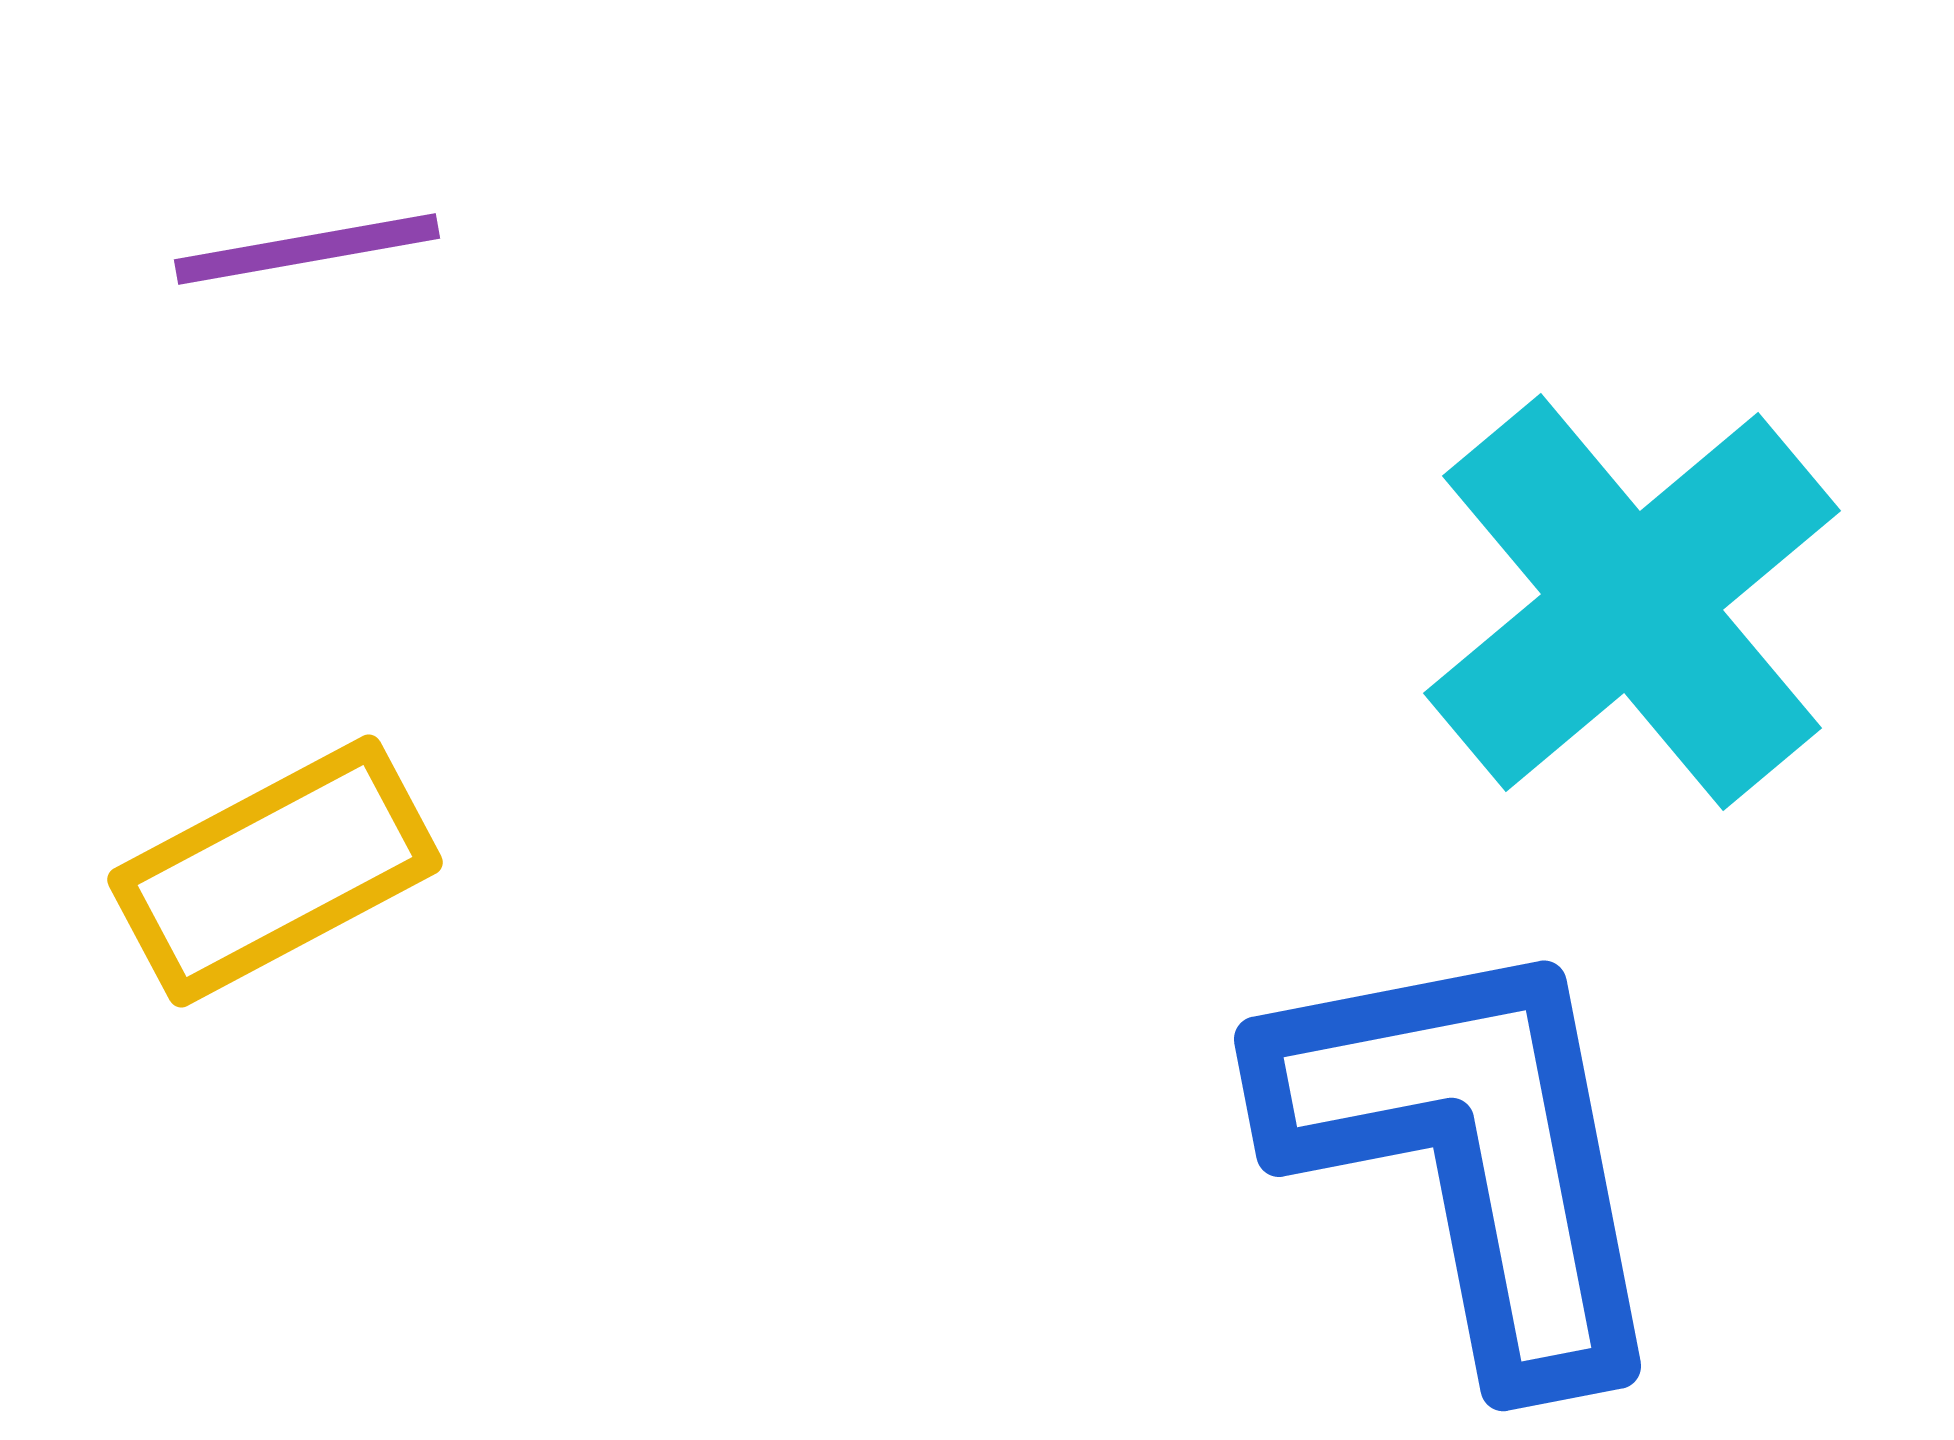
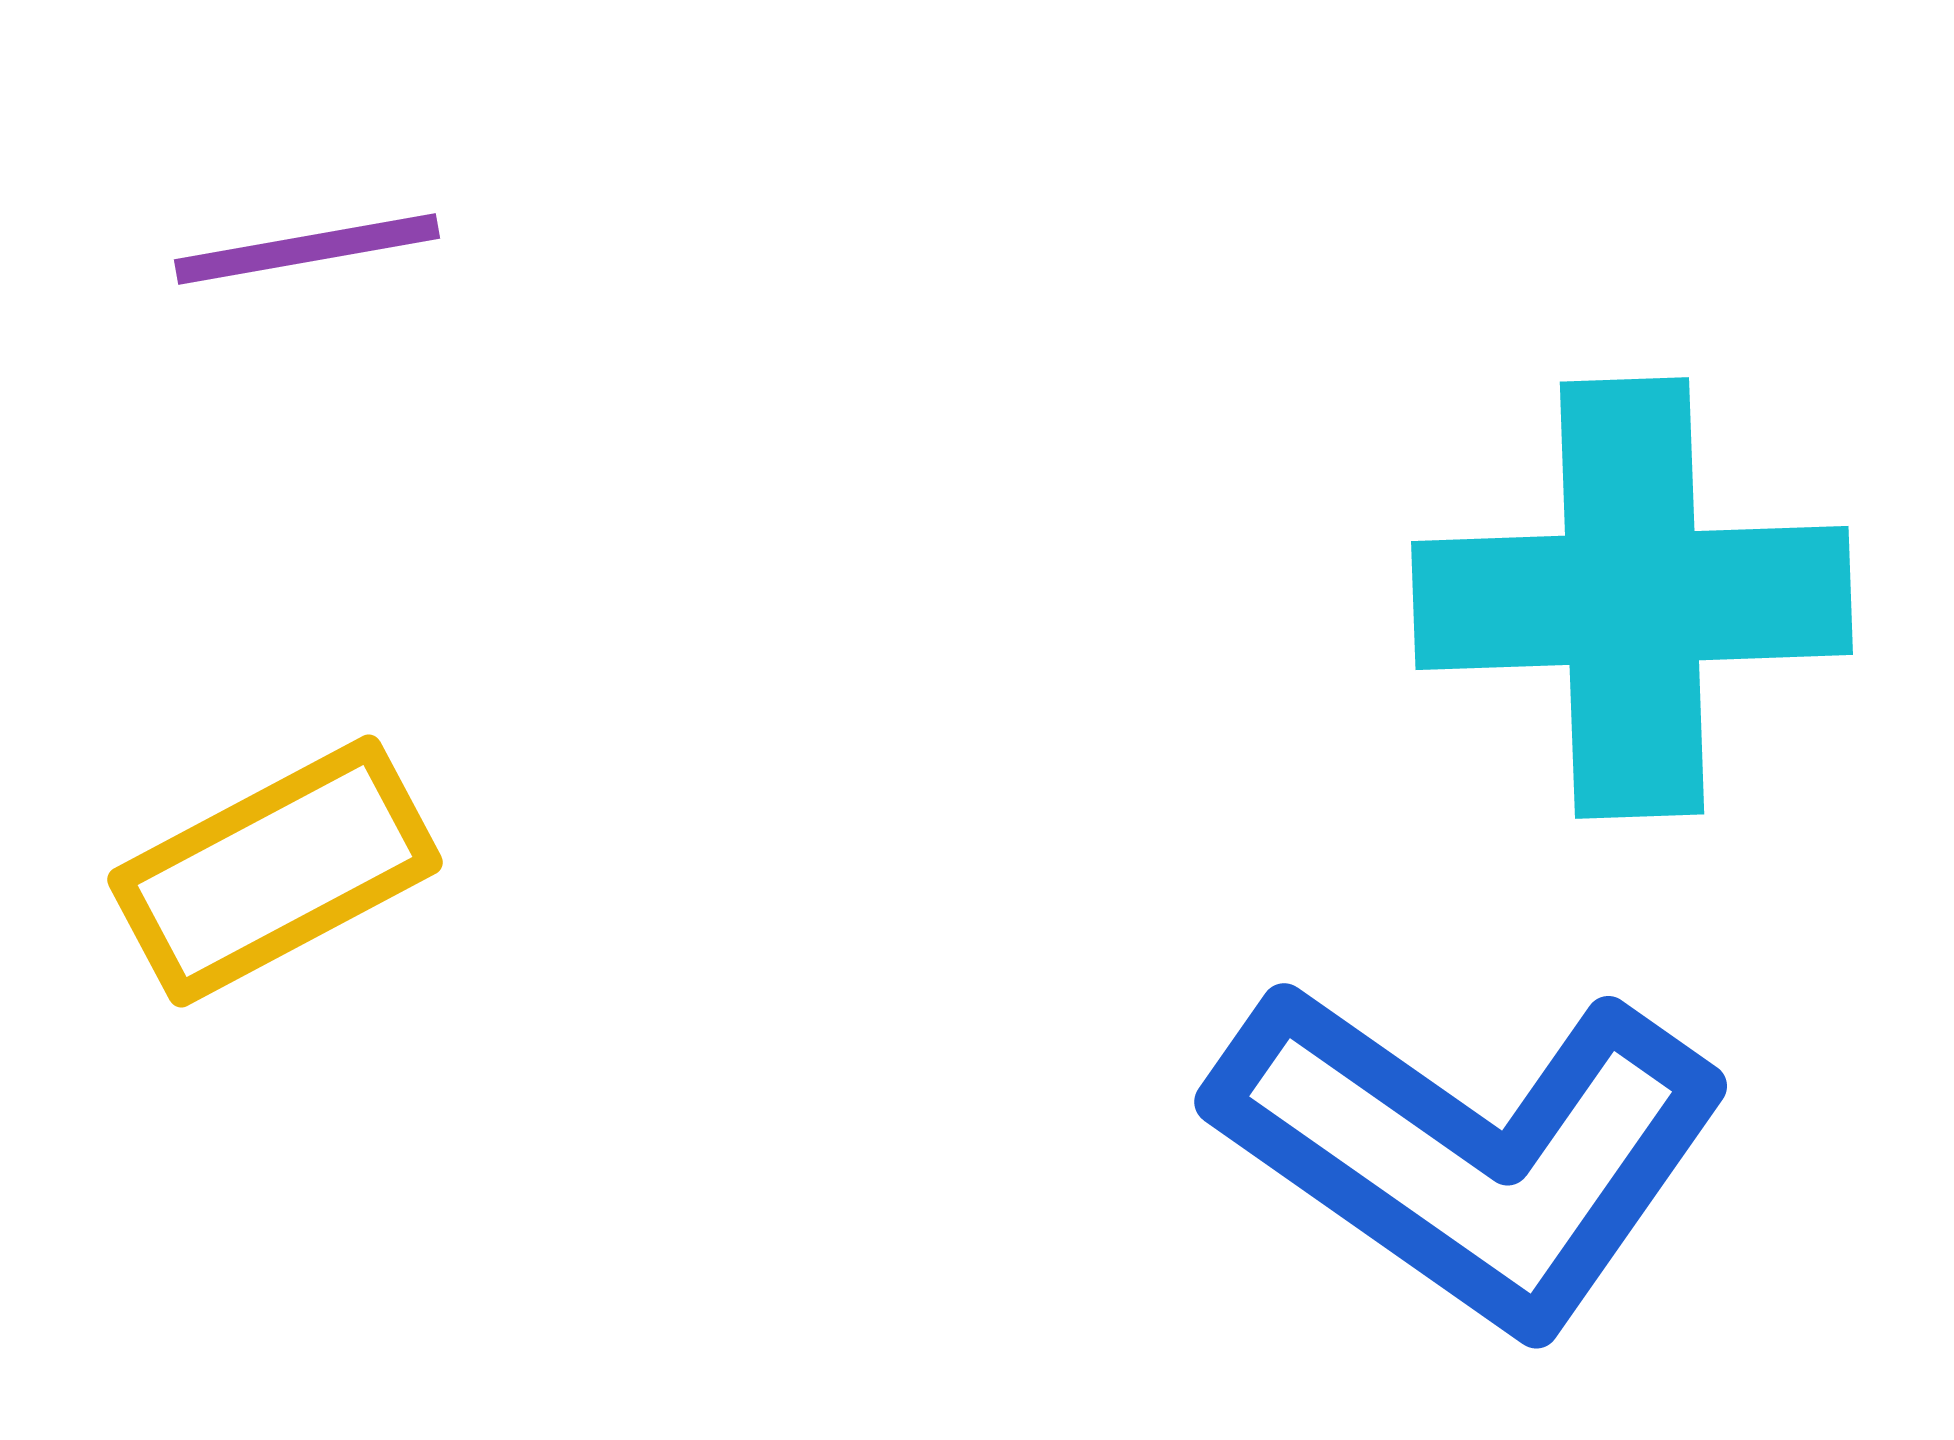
cyan cross: moved 4 px up; rotated 38 degrees clockwise
blue L-shape: rotated 136 degrees clockwise
